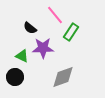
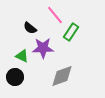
gray diamond: moved 1 px left, 1 px up
